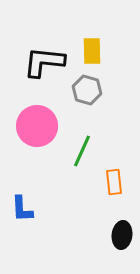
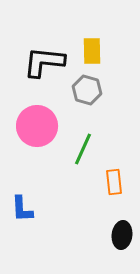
green line: moved 1 px right, 2 px up
